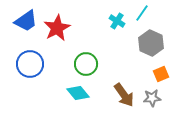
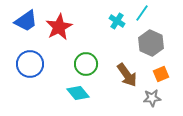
red star: moved 2 px right, 1 px up
brown arrow: moved 3 px right, 20 px up
